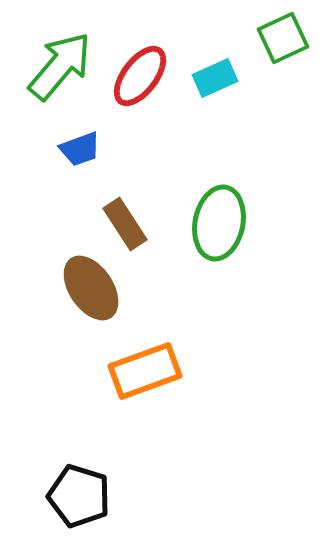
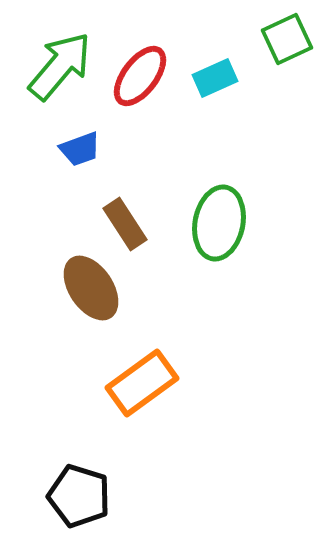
green square: moved 4 px right, 1 px down
orange rectangle: moved 3 px left, 12 px down; rotated 16 degrees counterclockwise
